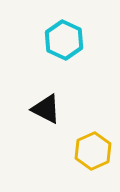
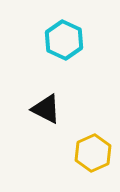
yellow hexagon: moved 2 px down
